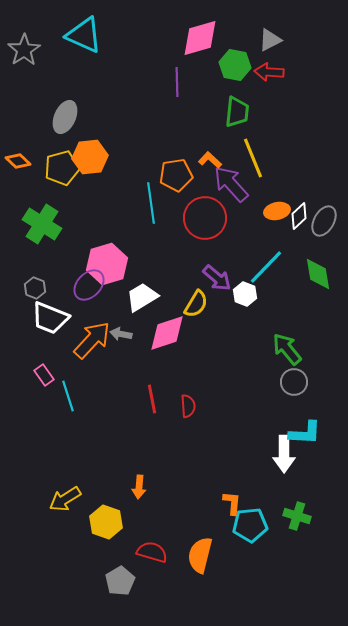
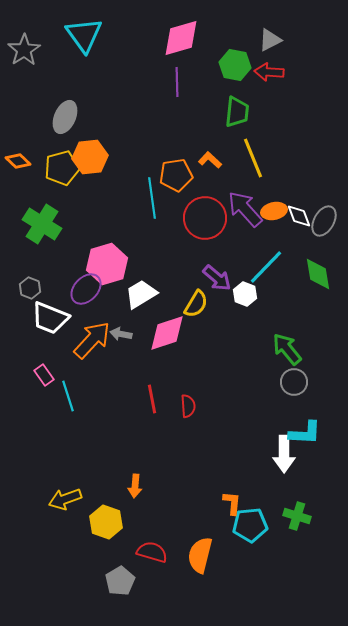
cyan triangle at (84, 35): rotated 30 degrees clockwise
pink diamond at (200, 38): moved 19 px left
purple arrow at (231, 184): moved 14 px right, 25 px down
cyan line at (151, 203): moved 1 px right, 5 px up
orange ellipse at (277, 211): moved 3 px left
white diamond at (299, 216): rotated 68 degrees counterclockwise
purple ellipse at (89, 285): moved 3 px left, 4 px down
gray hexagon at (35, 288): moved 5 px left
white trapezoid at (142, 297): moved 1 px left, 3 px up
orange arrow at (139, 487): moved 4 px left, 1 px up
yellow arrow at (65, 499): rotated 12 degrees clockwise
